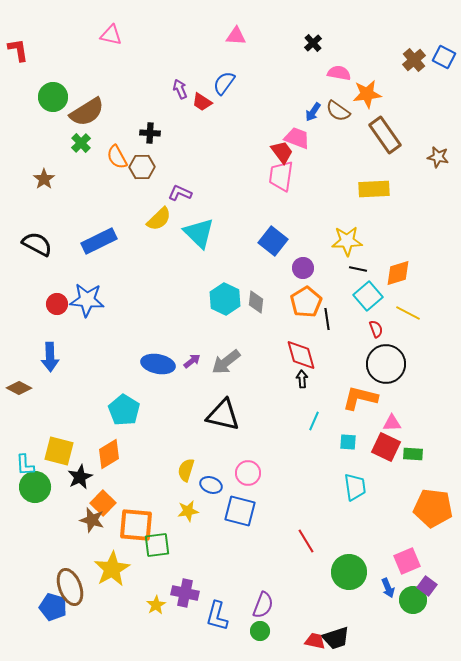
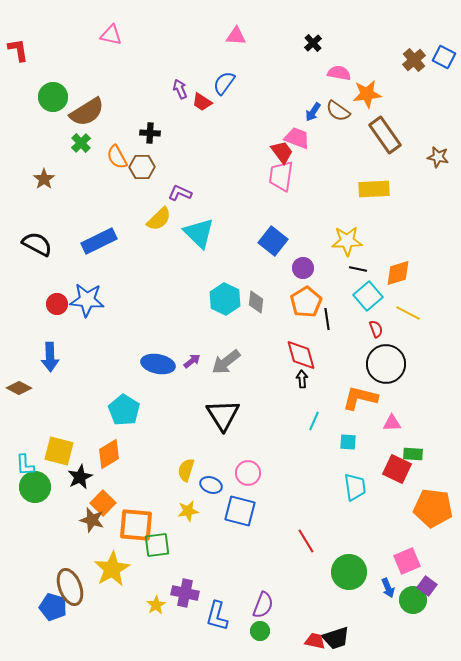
black triangle at (223, 415): rotated 45 degrees clockwise
red square at (386, 447): moved 11 px right, 22 px down
